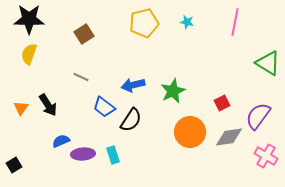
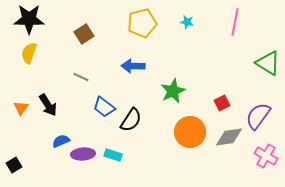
yellow pentagon: moved 2 px left
yellow semicircle: moved 1 px up
blue arrow: moved 19 px up; rotated 15 degrees clockwise
cyan rectangle: rotated 54 degrees counterclockwise
